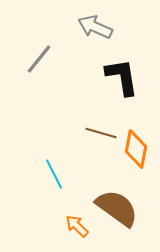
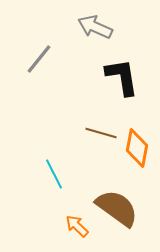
orange diamond: moved 1 px right, 1 px up
